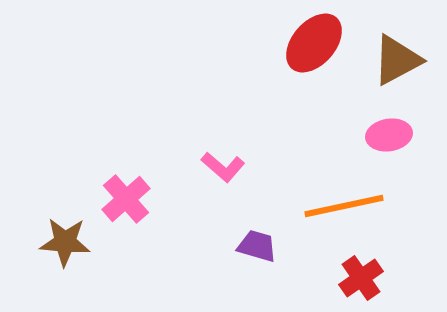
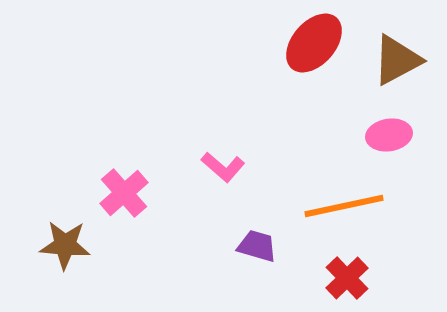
pink cross: moved 2 px left, 6 px up
brown star: moved 3 px down
red cross: moved 14 px left; rotated 9 degrees counterclockwise
